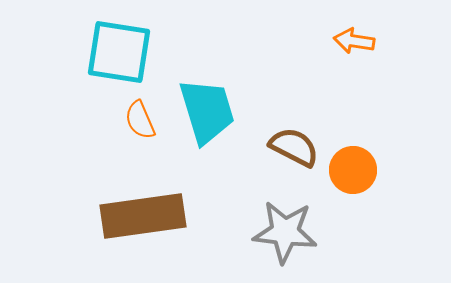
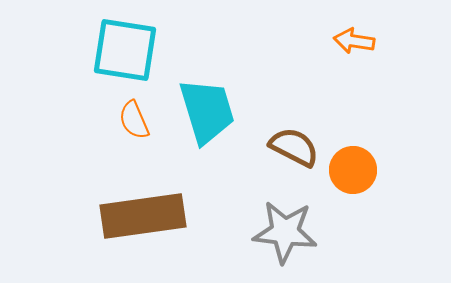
cyan square: moved 6 px right, 2 px up
orange semicircle: moved 6 px left
